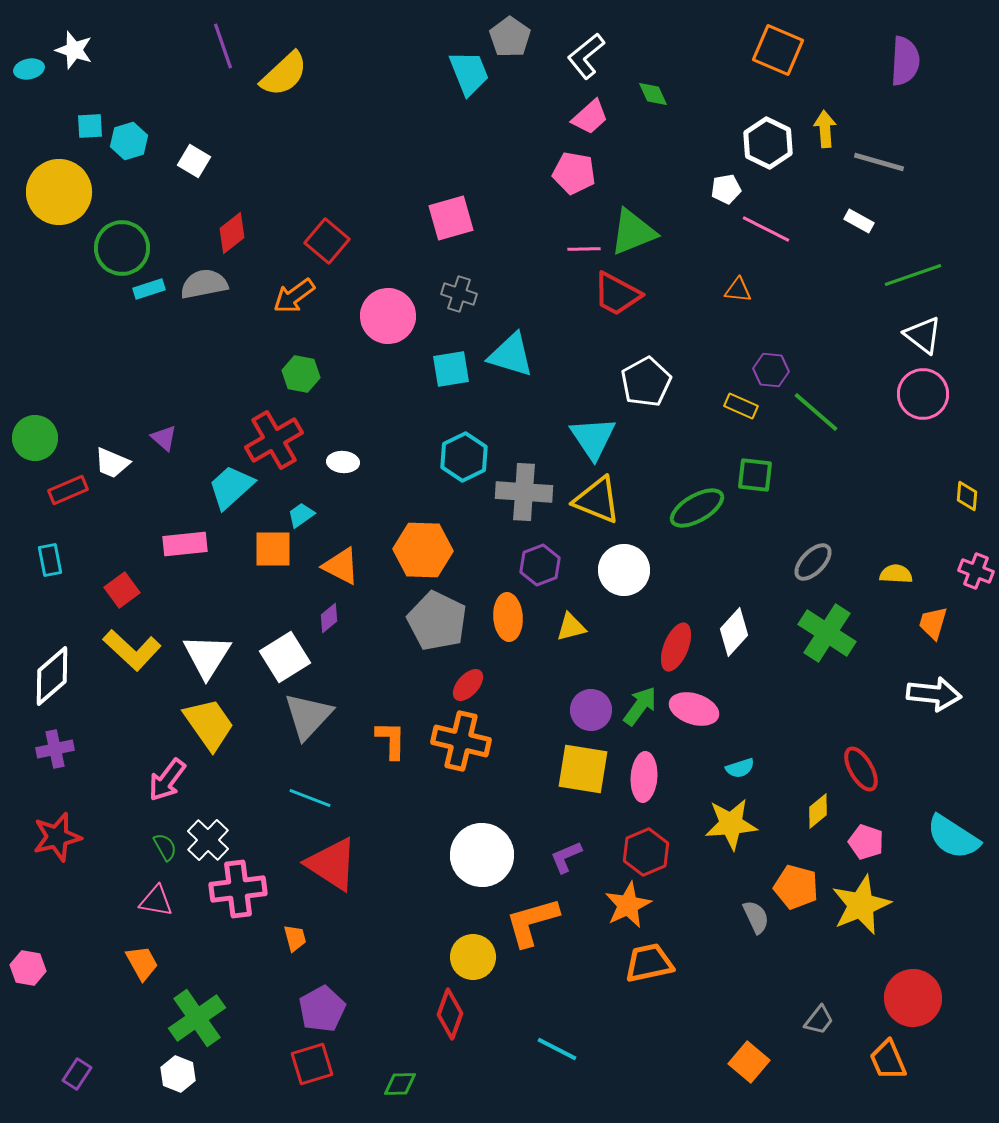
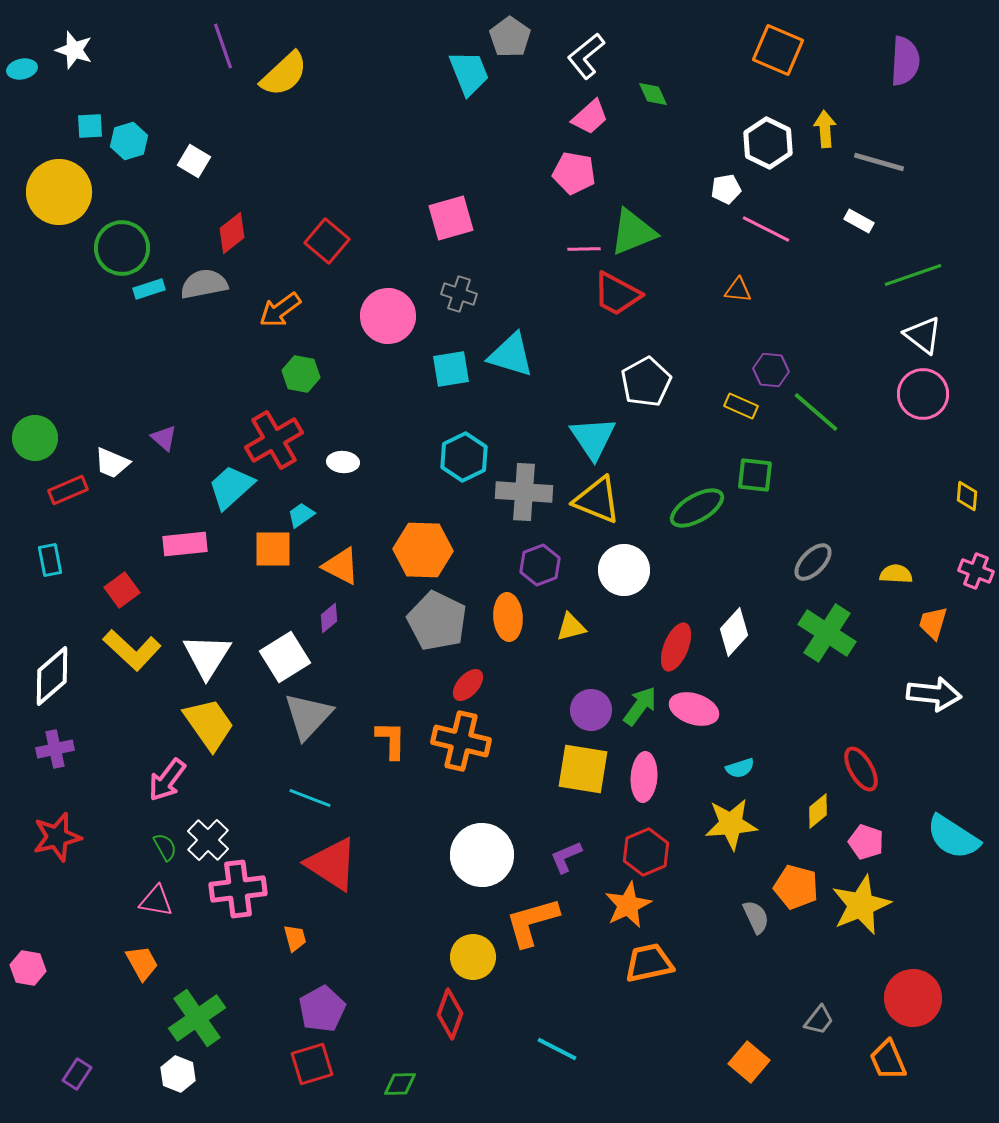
cyan ellipse at (29, 69): moved 7 px left
orange arrow at (294, 296): moved 14 px left, 14 px down
